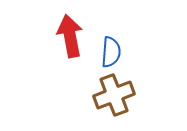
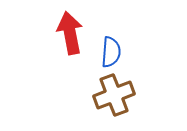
red arrow: moved 3 px up
